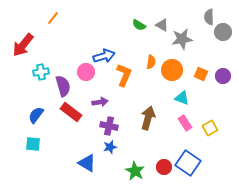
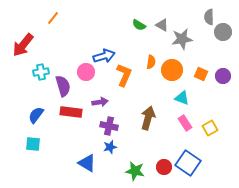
red rectangle: rotated 30 degrees counterclockwise
green star: rotated 18 degrees counterclockwise
